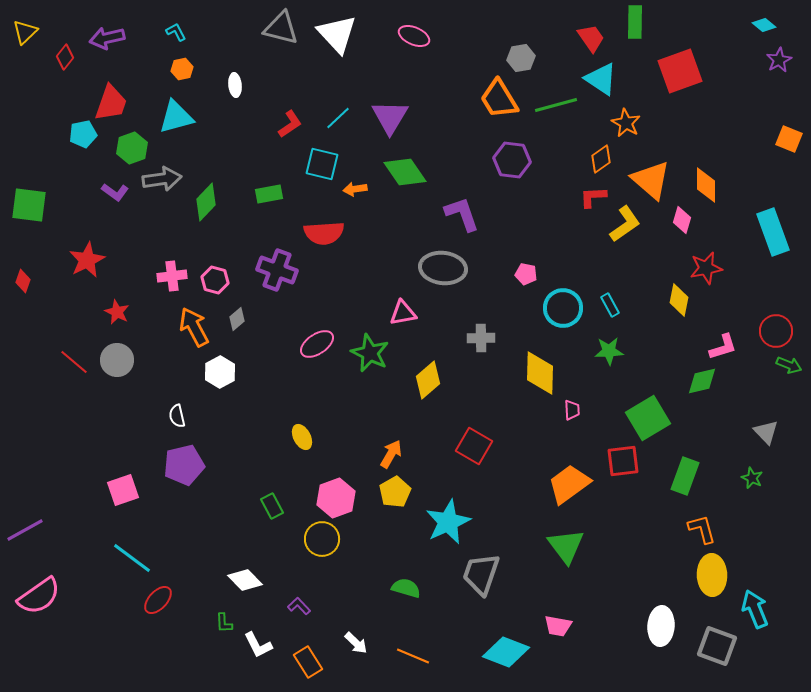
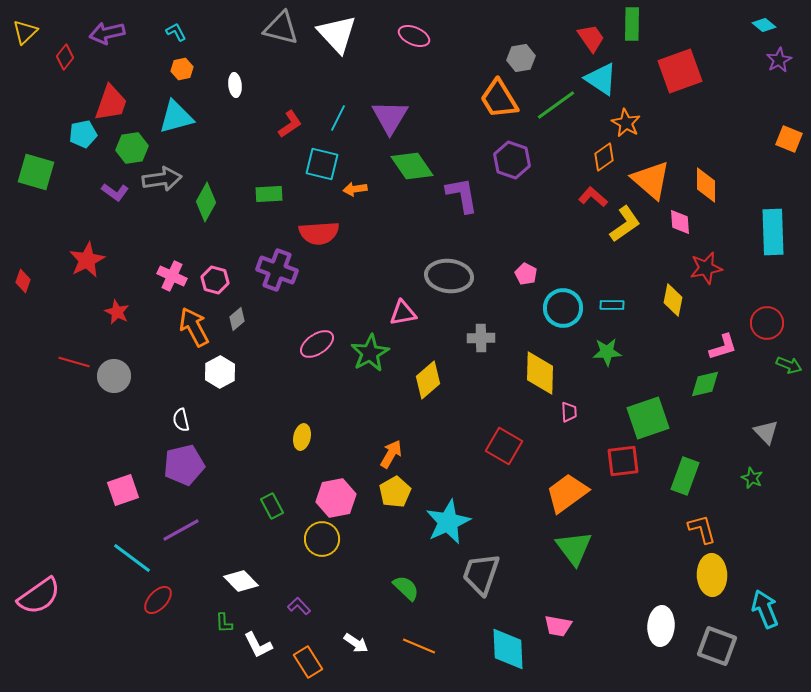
green rectangle at (635, 22): moved 3 px left, 2 px down
purple arrow at (107, 38): moved 5 px up
green line at (556, 105): rotated 21 degrees counterclockwise
cyan line at (338, 118): rotated 20 degrees counterclockwise
green hexagon at (132, 148): rotated 12 degrees clockwise
orange diamond at (601, 159): moved 3 px right, 2 px up
purple hexagon at (512, 160): rotated 12 degrees clockwise
green diamond at (405, 172): moved 7 px right, 6 px up
green rectangle at (269, 194): rotated 8 degrees clockwise
red L-shape at (593, 197): rotated 44 degrees clockwise
green diamond at (206, 202): rotated 15 degrees counterclockwise
green square at (29, 205): moved 7 px right, 33 px up; rotated 9 degrees clockwise
purple L-shape at (462, 214): moved 19 px up; rotated 9 degrees clockwise
pink diamond at (682, 220): moved 2 px left, 2 px down; rotated 20 degrees counterclockwise
cyan rectangle at (773, 232): rotated 18 degrees clockwise
red semicircle at (324, 233): moved 5 px left
gray ellipse at (443, 268): moved 6 px right, 8 px down
pink pentagon at (526, 274): rotated 15 degrees clockwise
pink cross at (172, 276): rotated 32 degrees clockwise
yellow diamond at (679, 300): moved 6 px left
cyan rectangle at (610, 305): moved 2 px right; rotated 60 degrees counterclockwise
red circle at (776, 331): moved 9 px left, 8 px up
green star at (609, 351): moved 2 px left, 1 px down
green star at (370, 353): rotated 18 degrees clockwise
gray circle at (117, 360): moved 3 px left, 16 px down
red line at (74, 362): rotated 24 degrees counterclockwise
green diamond at (702, 381): moved 3 px right, 3 px down
pink trapezoid at (572, 410): moved 3 px left, 2 px down
white semicircle at (177, 416): moved 4 px right, 4 px down
green square at (648, 418): rotated 12 degrees clockwise
yellow ellipse at (302, 437): rotated 40 degrees clockwise
red square at (474, 446): moved 30 px right
orange trapezoid at (569, 484): moved 2 px left, 9 px down
pink hexagon at (336, 498): rotated 9 degrees clockwise
purple line at (25, 530): moved 156 px right
green triangle at (566, 546): moved 8 px right, 2 px down
white diamond at (245, 580): moved 4 px left, 1 px down
green semicircle at (406, 588): rotated 28 degrees clockwise
cyan arrow at (755, 609): moved 10 px right
white arrow at (356, 643): rotated 10 degrees counterclockwise
cyan diamond at (506, 652): moved 2 px right, 3 px up; rotated 66 degrees clockwise
orange line at (413, 656): moved 6 px right, 10 px up
